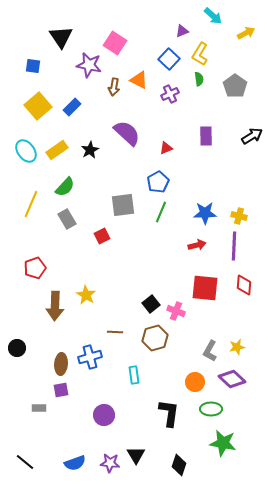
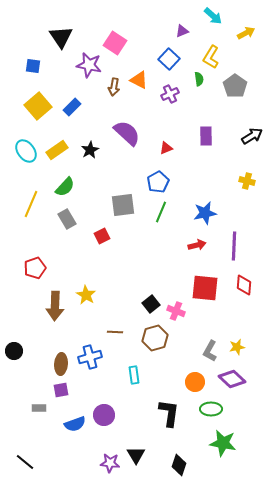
yellow L-shape at (200, 54): moved 11 px right, 3 px down
blue star at (205, 213): rotated 10 degrees counterclockwise
yellow cross at (239, 216): moved 8 px right, 35 px up
black circle at (17, 348): moved 3 px left, 3 px down
blue semicircle at (75, 463): moved 39 px up
